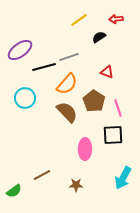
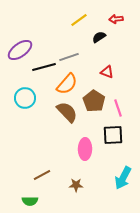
green semicircle: moved 16 px right, 10 px down; rotated 35 degrees clockwise
